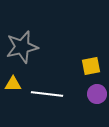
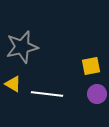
yellow triangle: rotated 30 degrees clockwise
